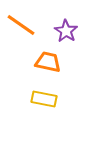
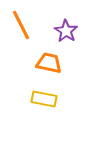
orange line: rotated 28 degrees clockwise
orange trapezoid: moved 1 px right, 1 px down
